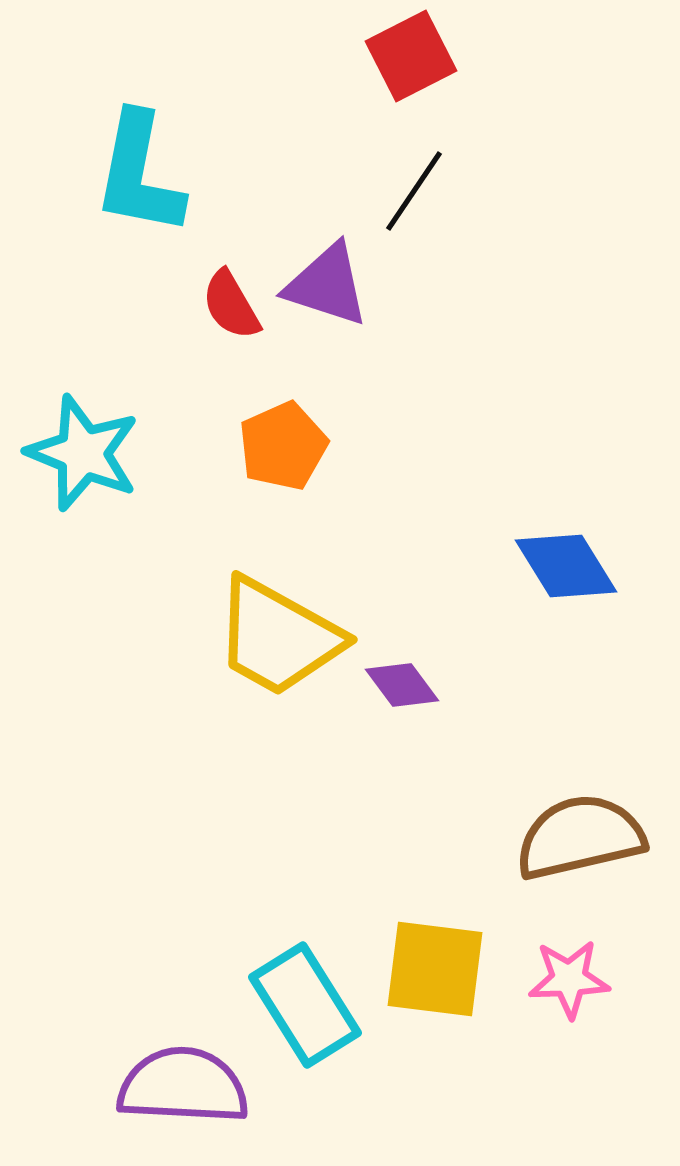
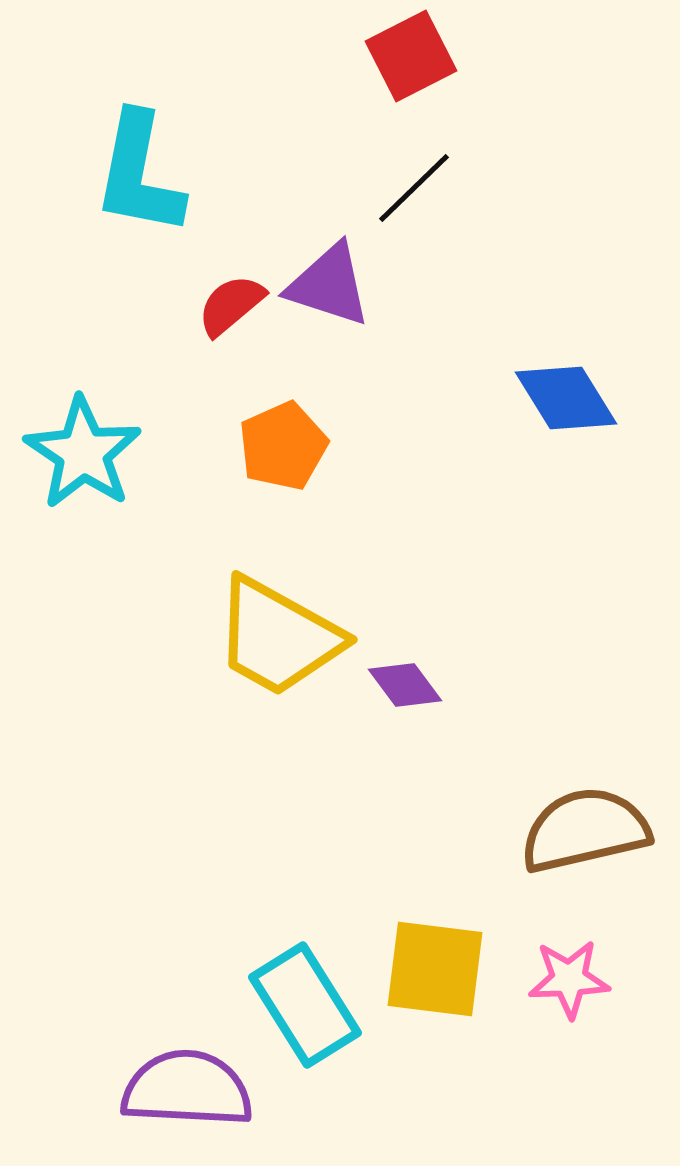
black line: moved 3 px up; rotated 12 degrees clockwise
purple triangle: moved 2 px right
red semicircle: rotated 80 degrees clockwise
cyan star: rotated 12 degrees clockwise
blue diamond: moved 168 px up
purple diamond: moved 3 px right
brown semicircle: moved 5 px right, 7 px up
purple semicircle: moved 4 px right, 3 px down
